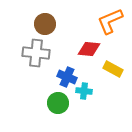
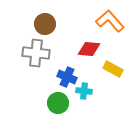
orange L-shape: rotated 72 degrees clockwise
